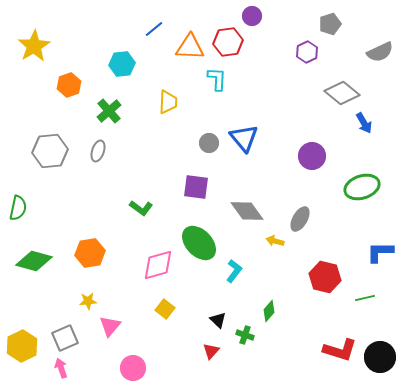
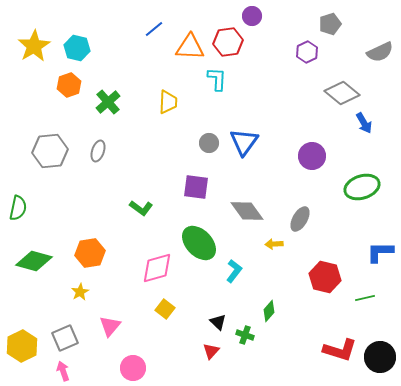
cyan hexagon at (122, 64): moved 45 px left, 16 px up; rotated 20 degrees clockwise
green cross at (109, 111): moved 1 px left, 9 px up
blue triangle at (244, 138): moved 4 px down; rotated 16 degrees clockwise
yellow arrow at (275, 241): moved 1 px left, 3 px down; rotated 18 degrees counterclockwise
pink diamond at (158, 265): moved 1 px left, 3 px down
yellow star at (88, 301): moved 8 px left, 9 px up; rotated 24 degrees counterclockwise
black triangle at (218, 320): moved 2 px down
pink arrow at (61, 368): moved 2 px right, 3 px down
